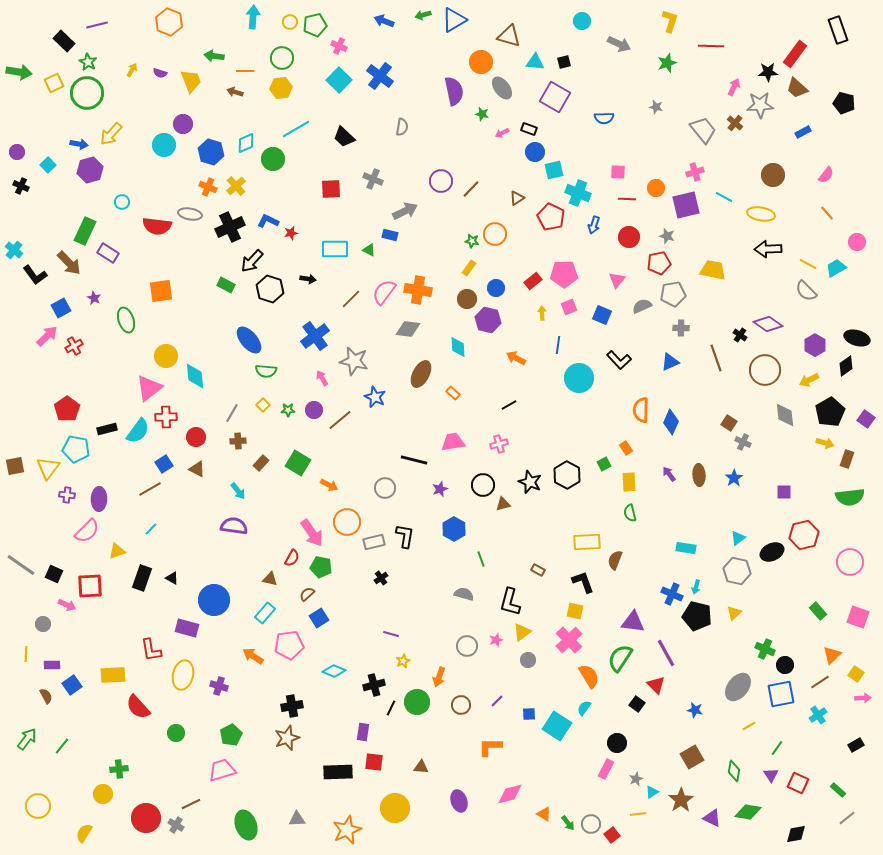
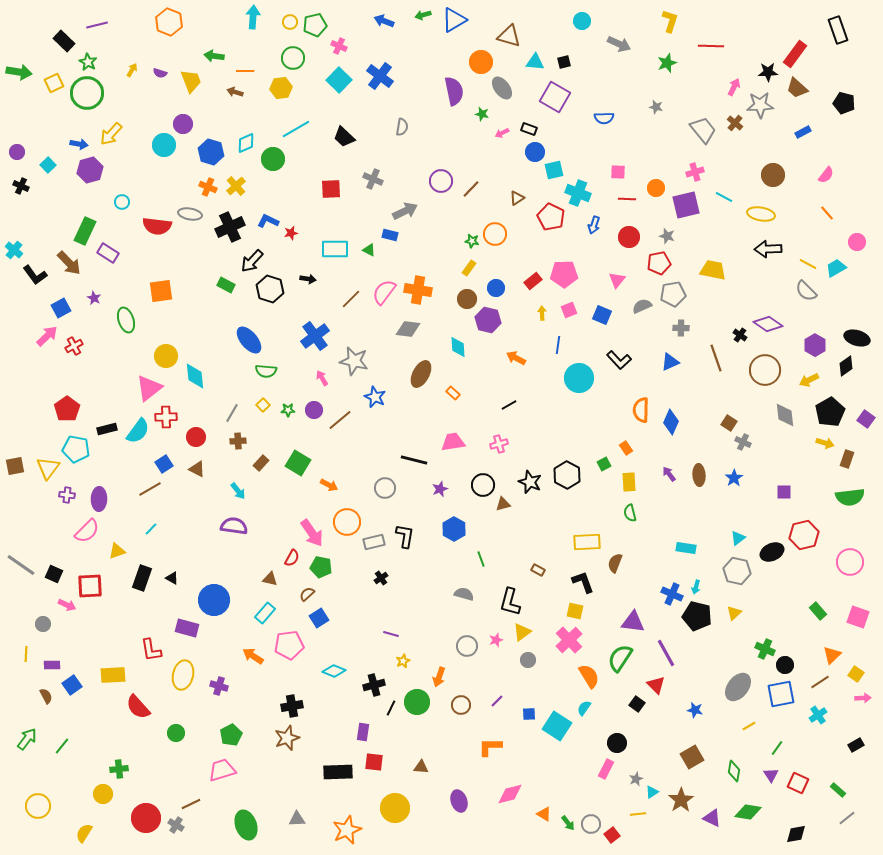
green circle at (282, 58): moved 11 px right
pink square at (569, 307): moved 3 px down
brown semicircle at (615, 560): moved 3 px down
